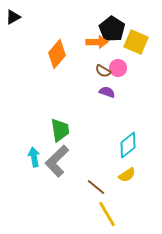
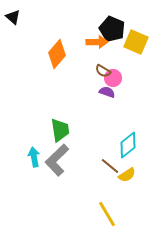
black triangle: rotated 49 degrees counterclockwise
black pentagon: rotated 10 degrees counterclockwise
pink circle: moved 5 px left, 10 px down
gray L-shape: moved 1 px up
brown line: moved 14 px right, 21 px up
